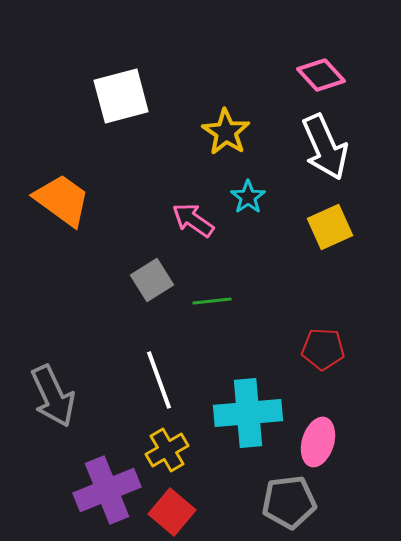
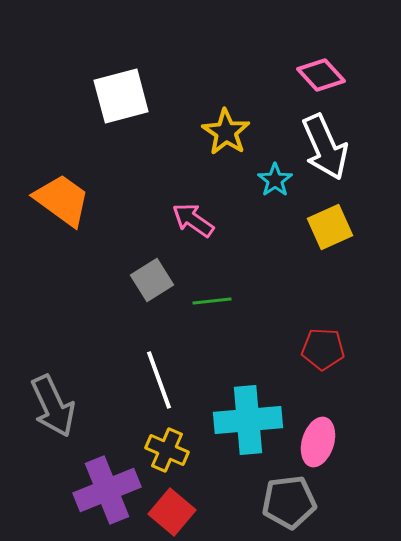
cyan star: moved 27 px right, 17 px up
gray arrow: moved 10 px down
cyan cross: moved 7 px down
yellow cross: rotated 36 degrees counterclockwise
